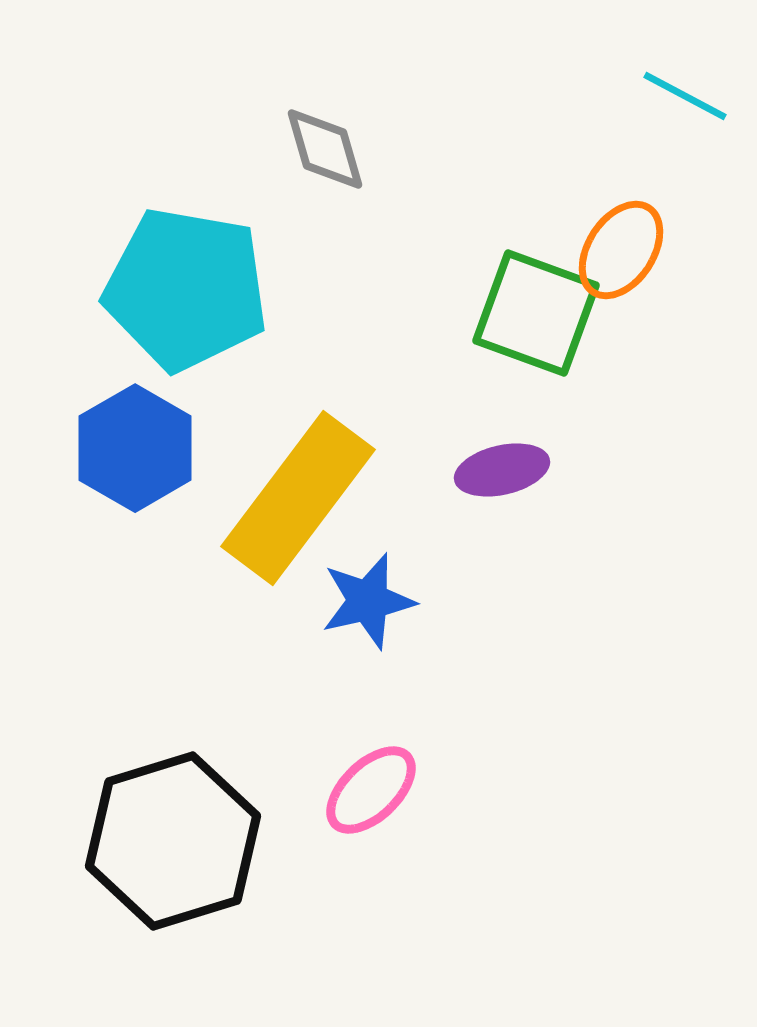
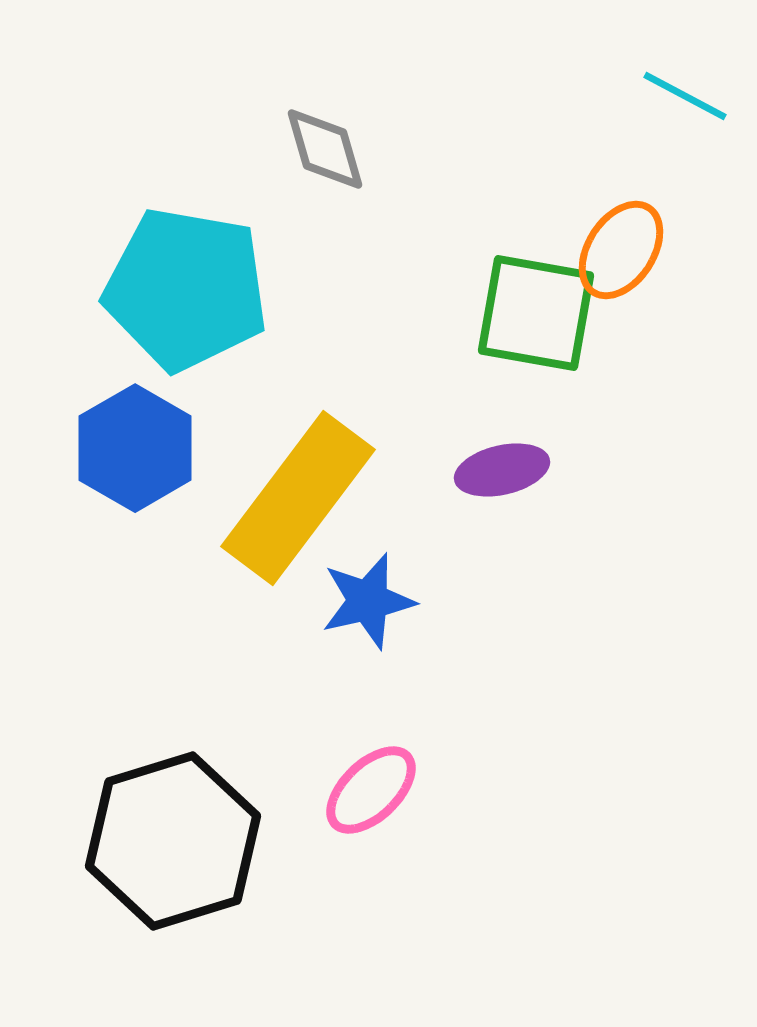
green square: rotated 10 degrees counterclockwise
